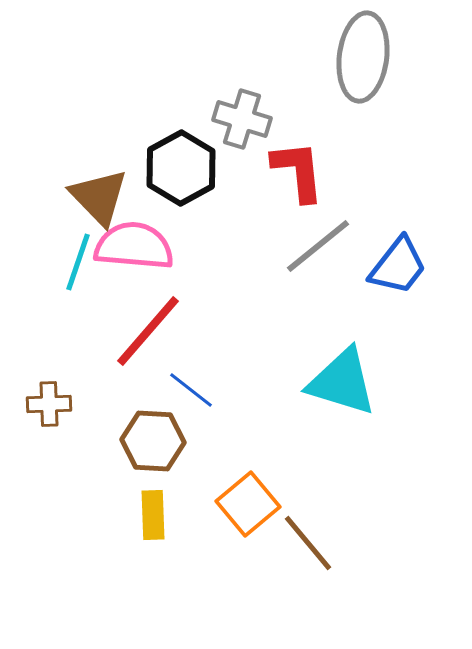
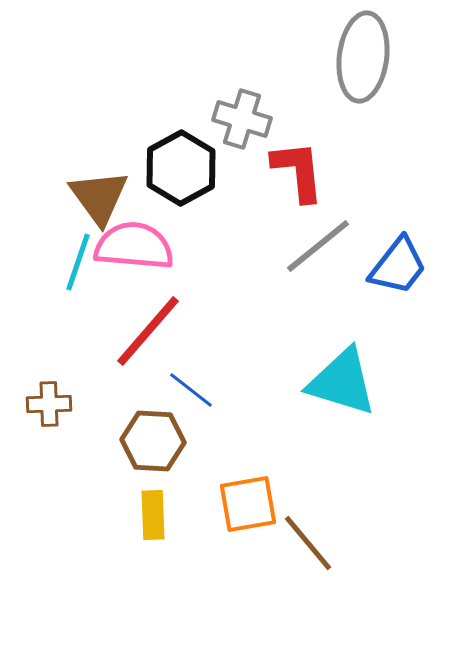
brown triangle: rotated 8 degrees clockwise
orange square: rotated 30 degrees clockwise
